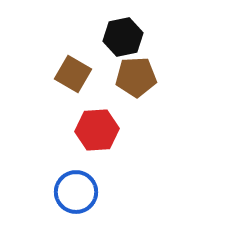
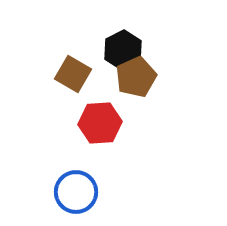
black hexagon: moved 13 px down; rotated 15 degrees counterclockwise
brown pentagon: rotated 21 degrees counterclockwise
red hexagon: moved 3 px right, 7 px up
